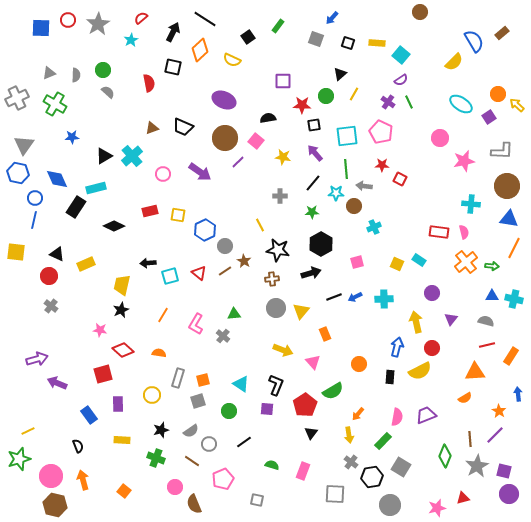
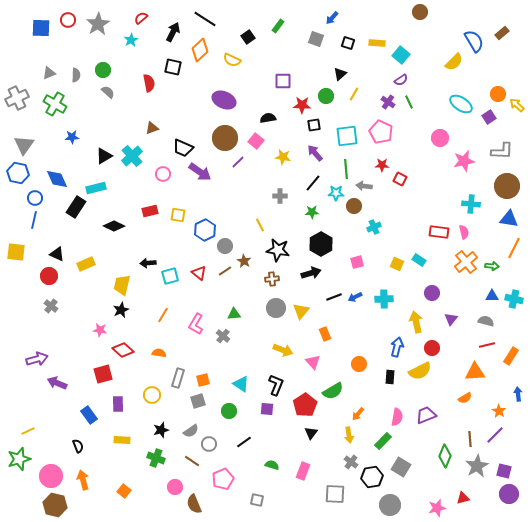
black trapezoid at (183, 127): moved 21 px down
